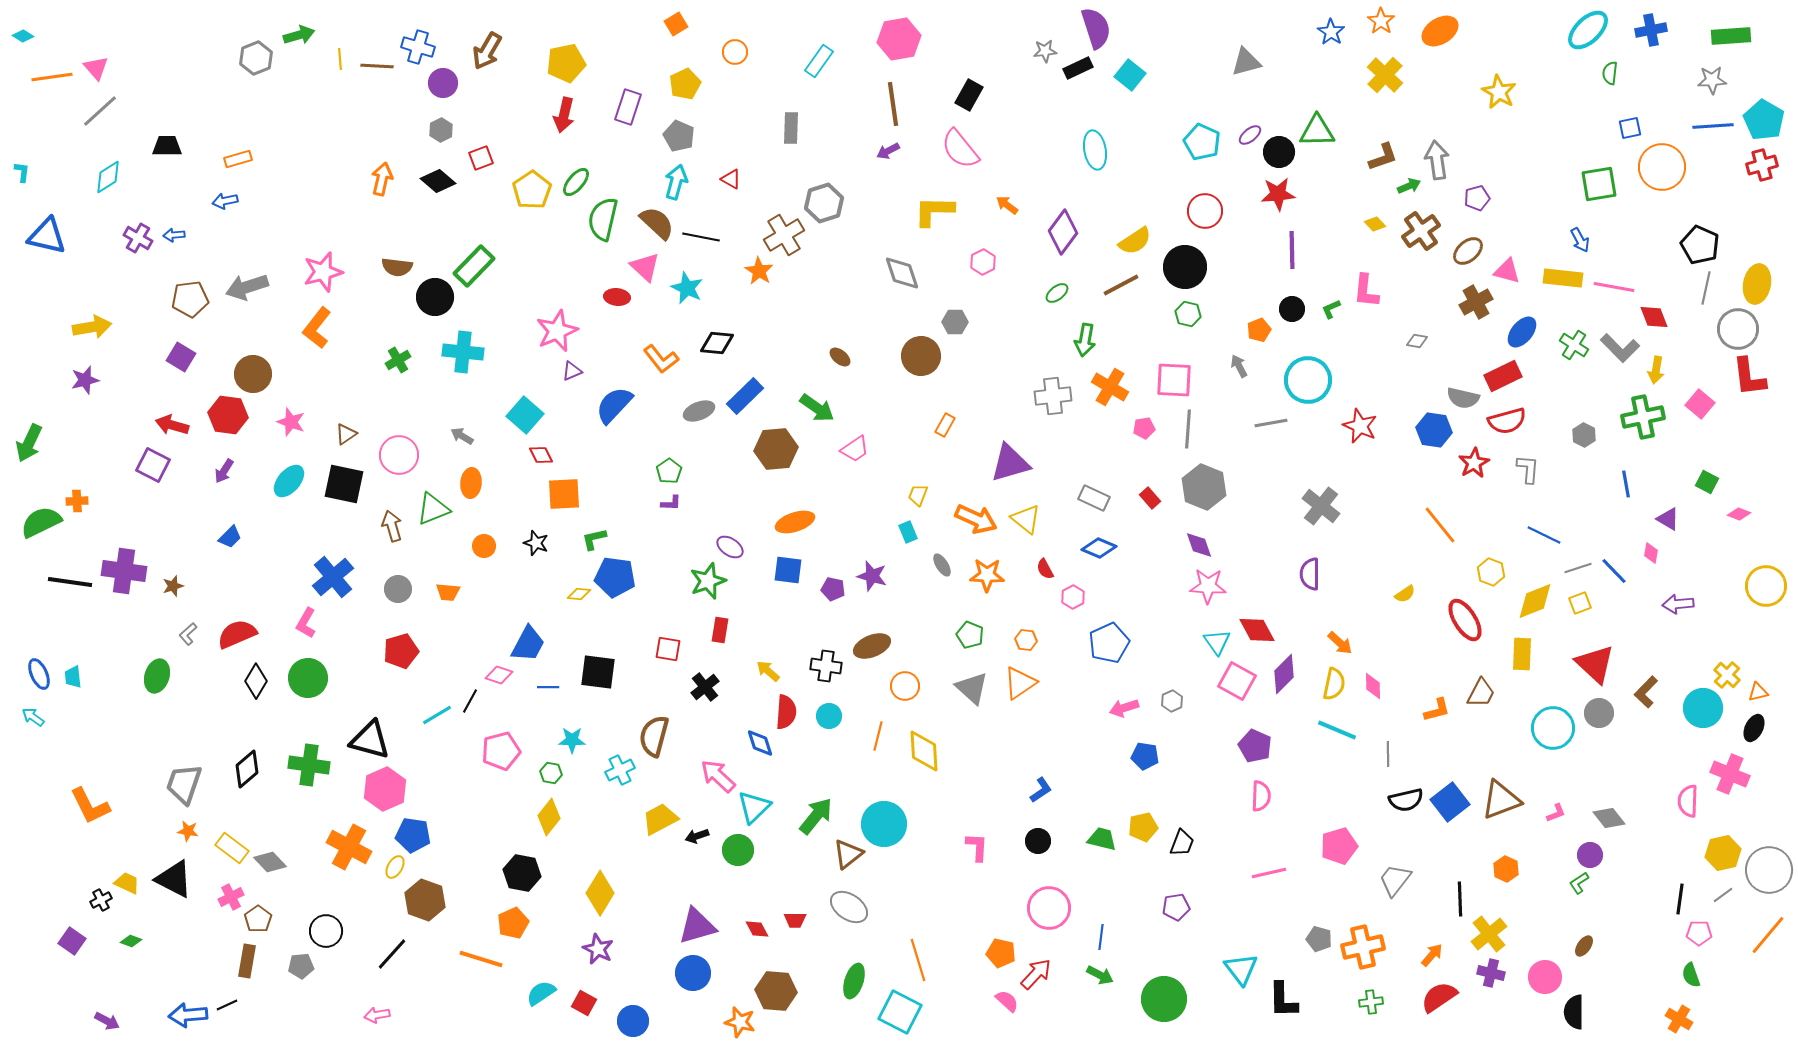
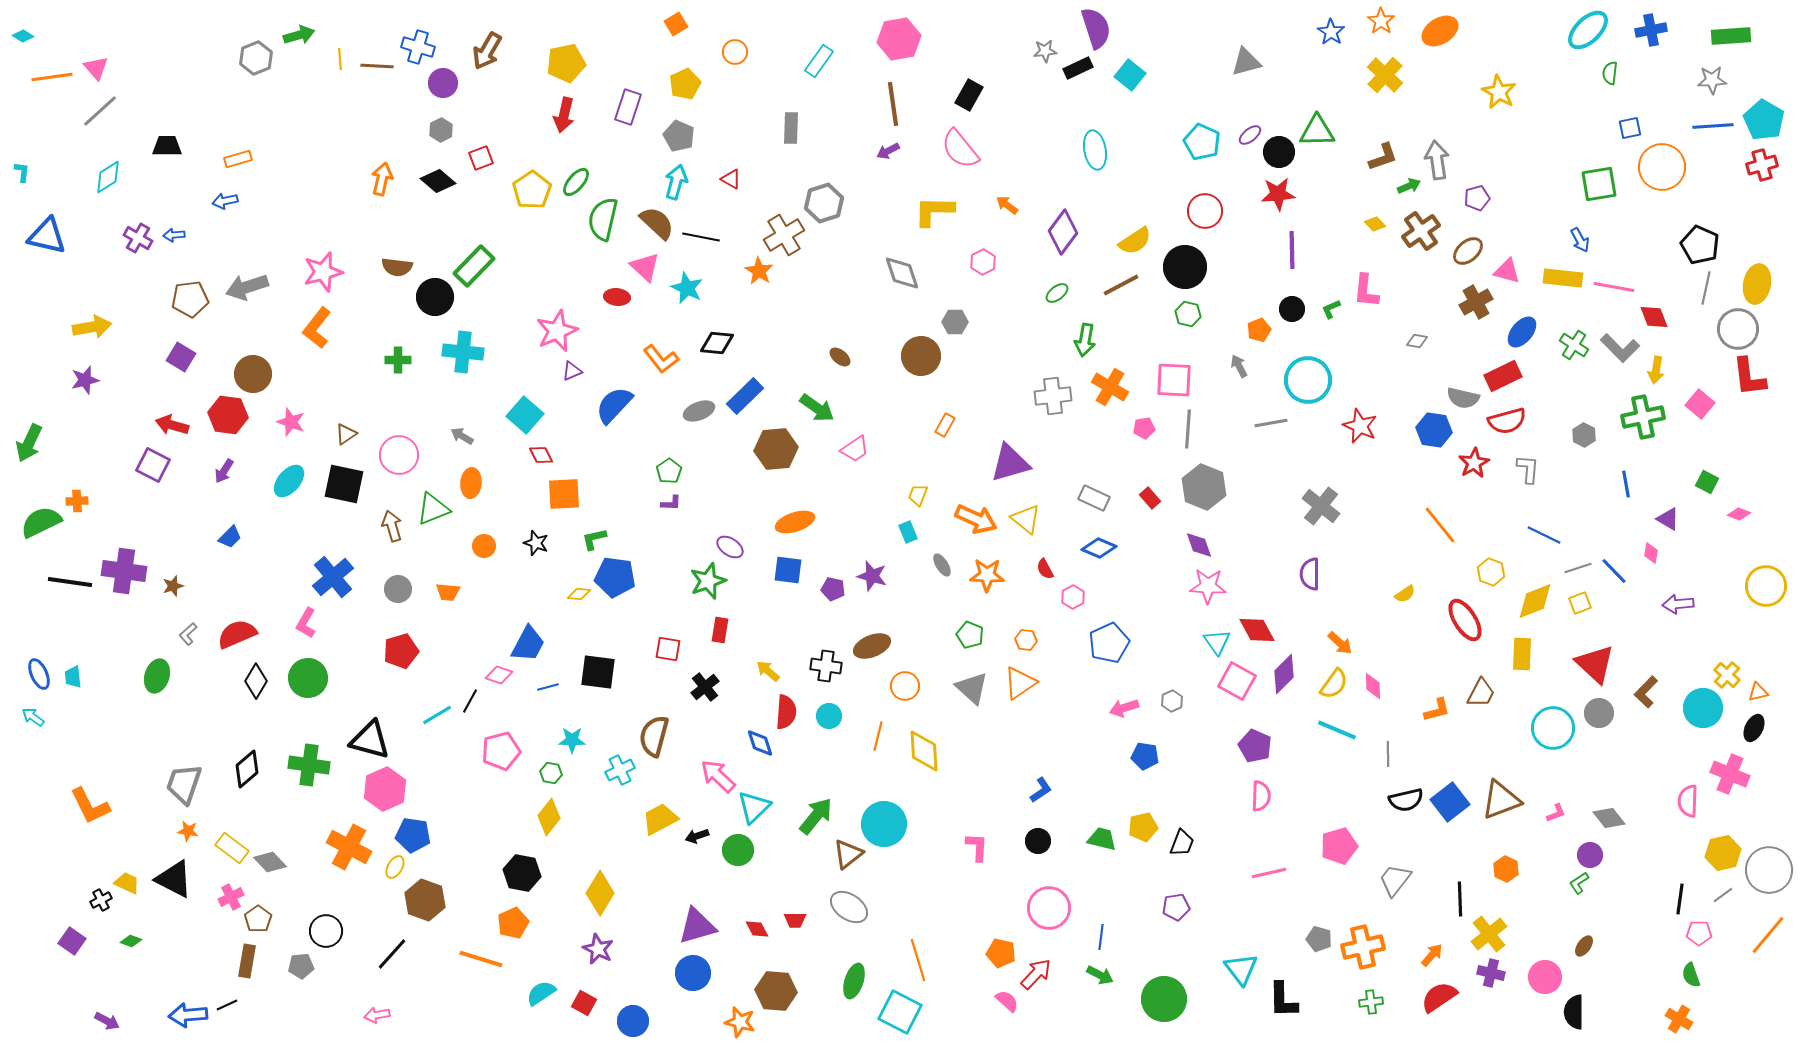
green cross at (398, 360): rotated 30 degrees clockwise
yellow semicircle at (1334, 684): rotated 24 degrees clockwise
blue line at (548, 687): rotated 15 degrees counterclockwise
